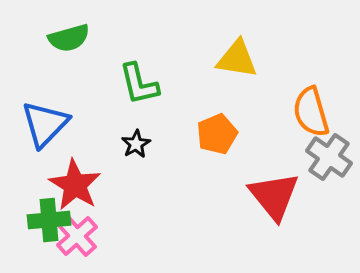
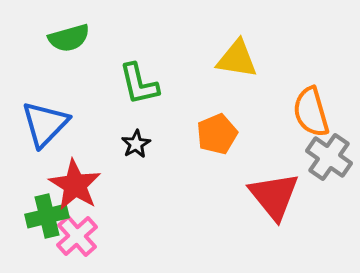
green cross: moved 2 px left, 4 px up; rotated 9 degrees counterclockwise
